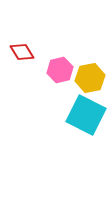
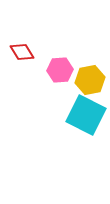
pink hexagon: rotated 10 degrees clockwise
yellow hexagon: moved 2 px down
